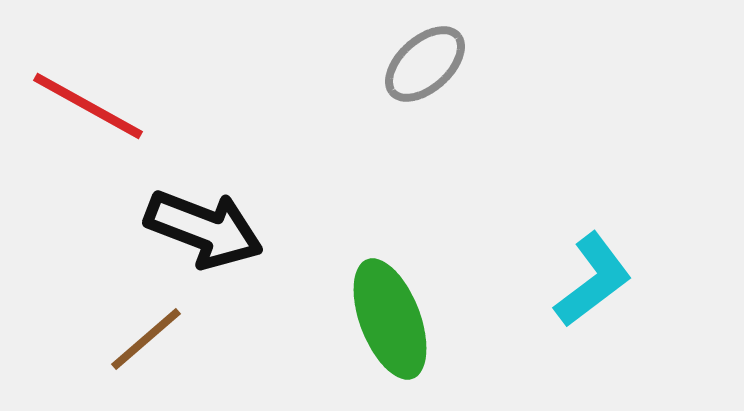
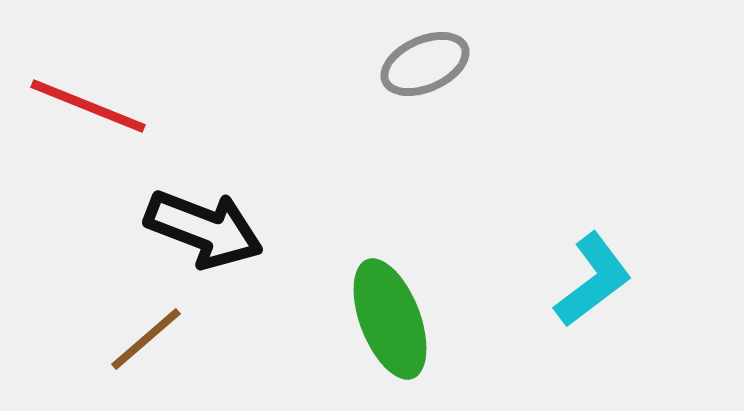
gray ellipse: rotated 18 degrees clockwise
red line: rotated 7 degrees counterclockwise
